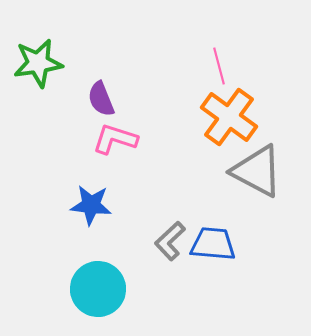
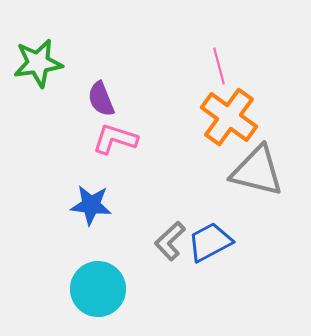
gray triangle: rotated 14 degrees counterclockwise
blue trapezoid: moved 3 px left, 2 px up; rotated 33 degrees counterclockwise
